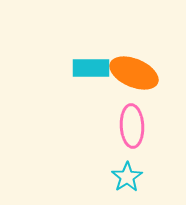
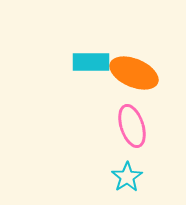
cyan rectangle: moved 6 px up
pink ellipse: rotated 15 degrees counterclockwise
